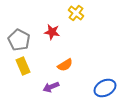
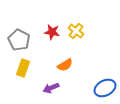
yellow cross: moved 18 px down
yellow rectangle: moved 2 px down; rotated 42 degrees clockwise
purple arrow: moved 1 px down
